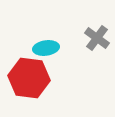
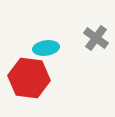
gray cross: moved 1 px left
